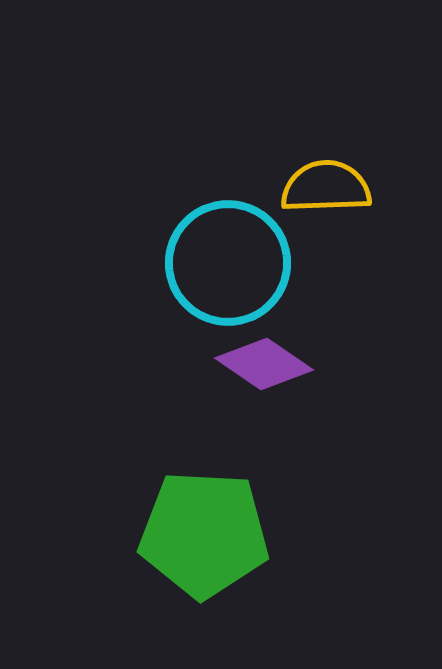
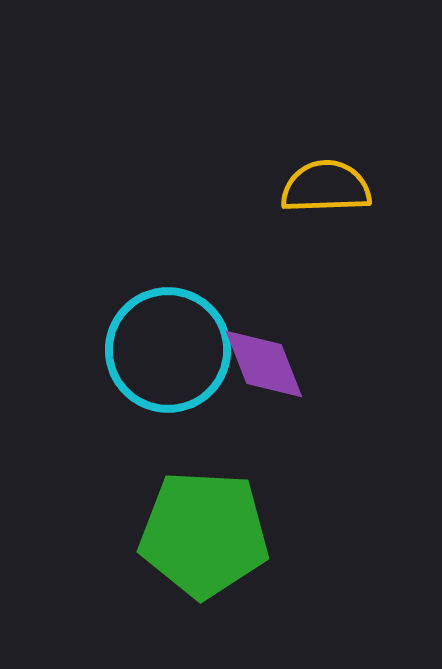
cyan circle: moved 60 px left, 87 px down
purple diamond: rotated 34 degrees clockwise
